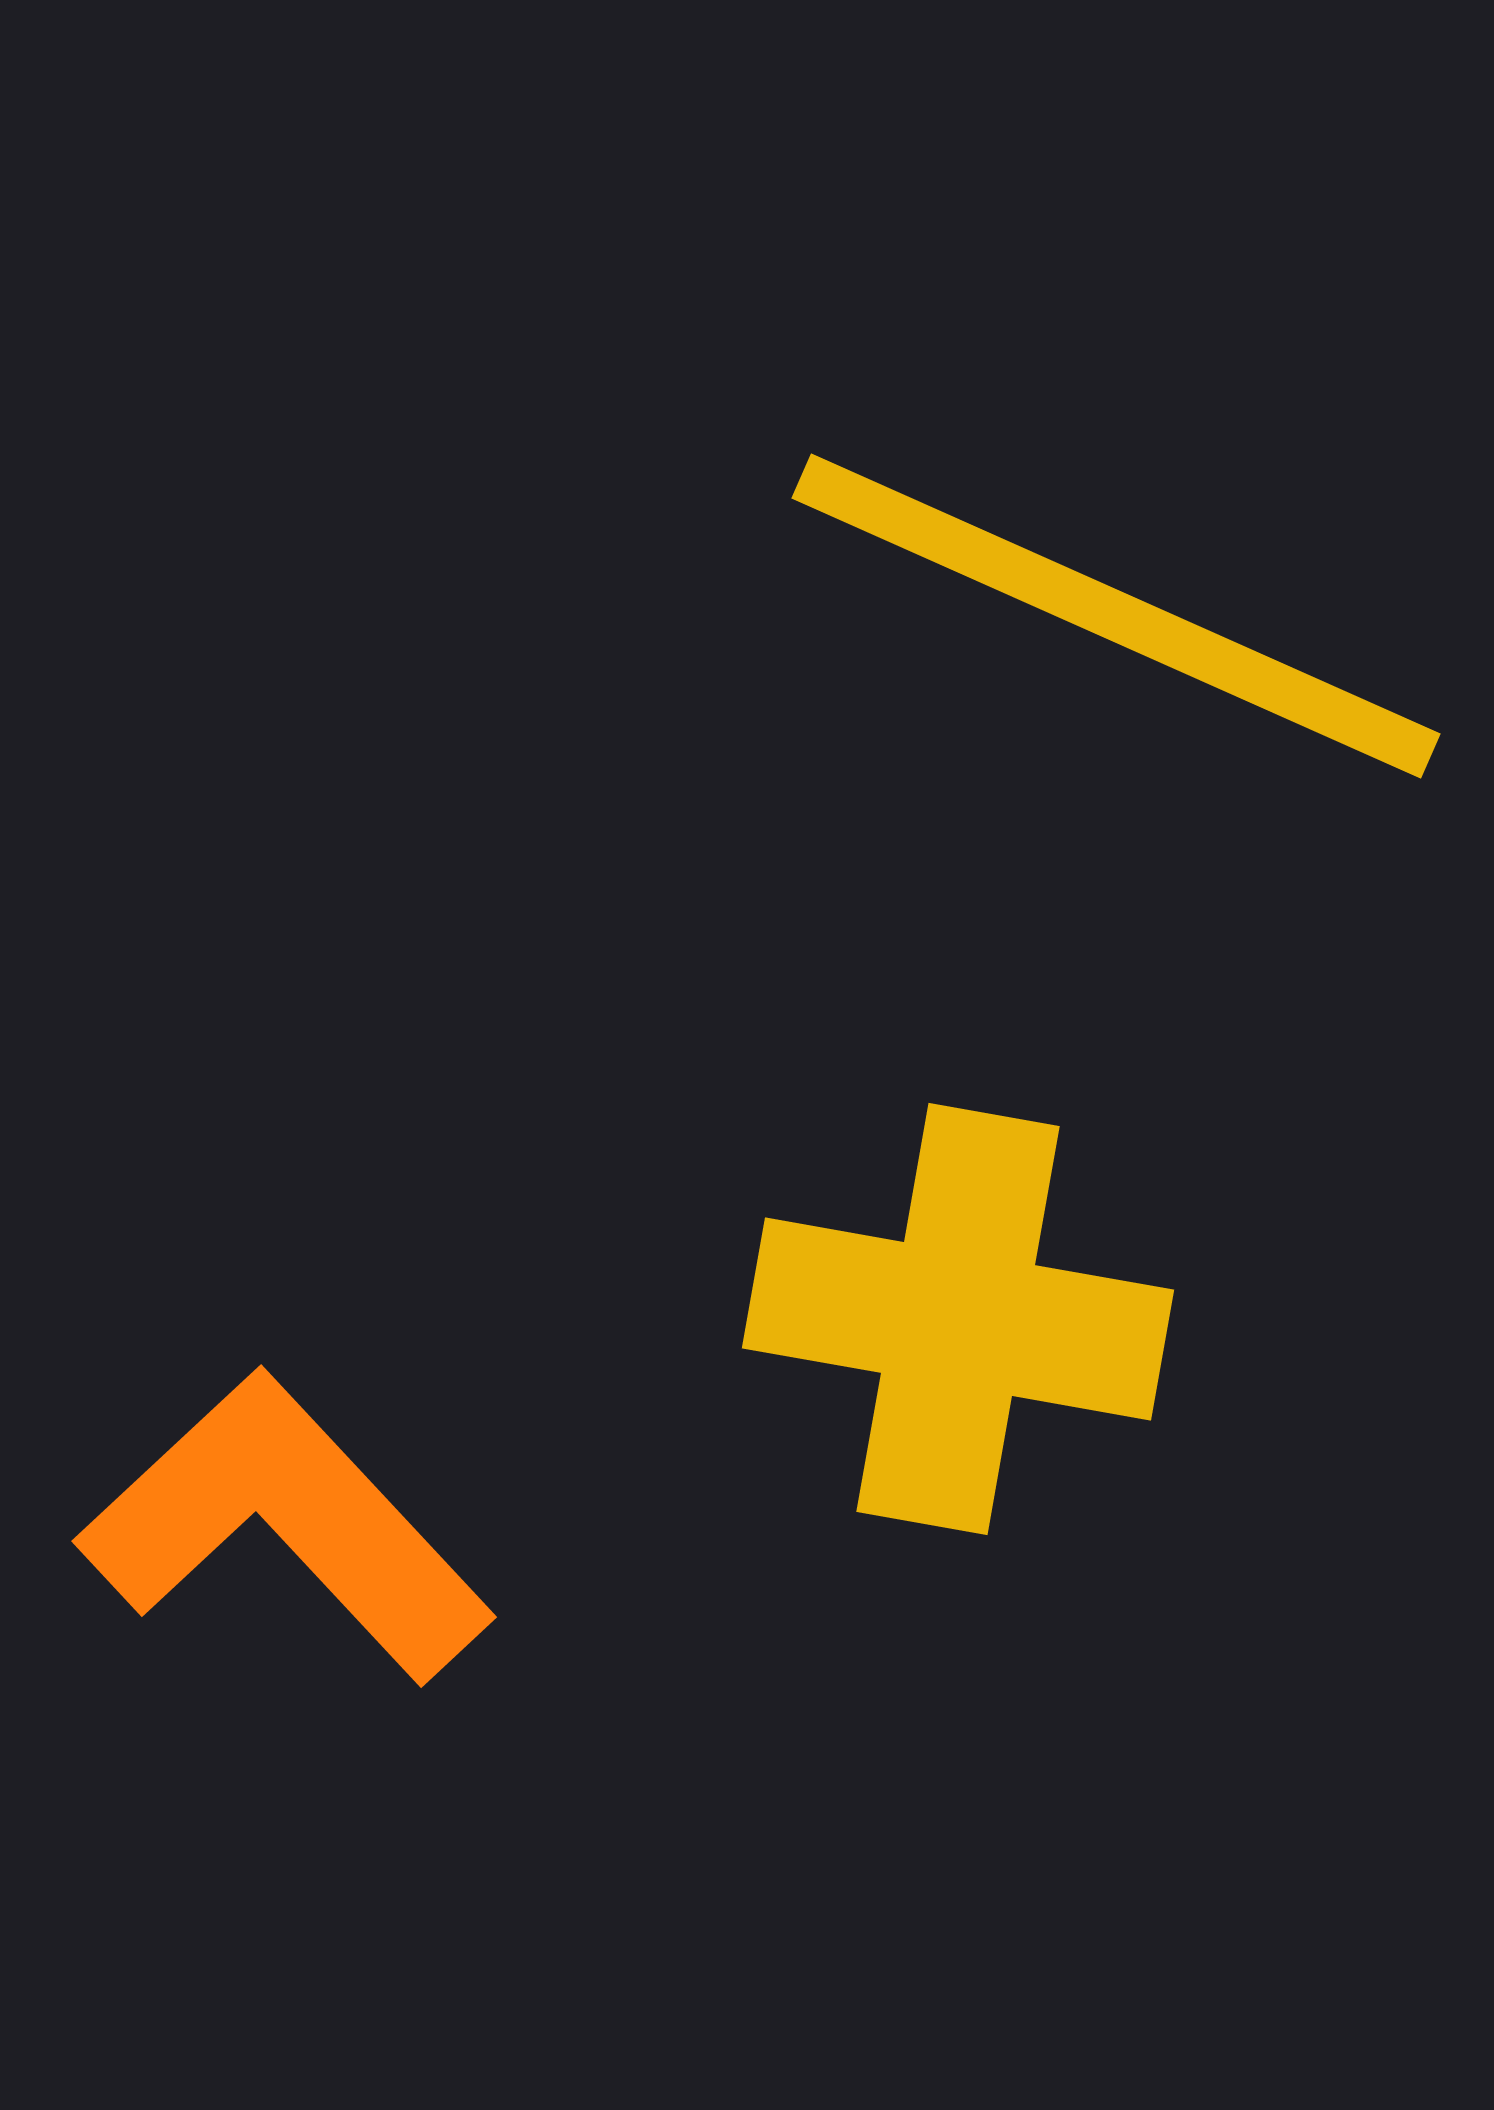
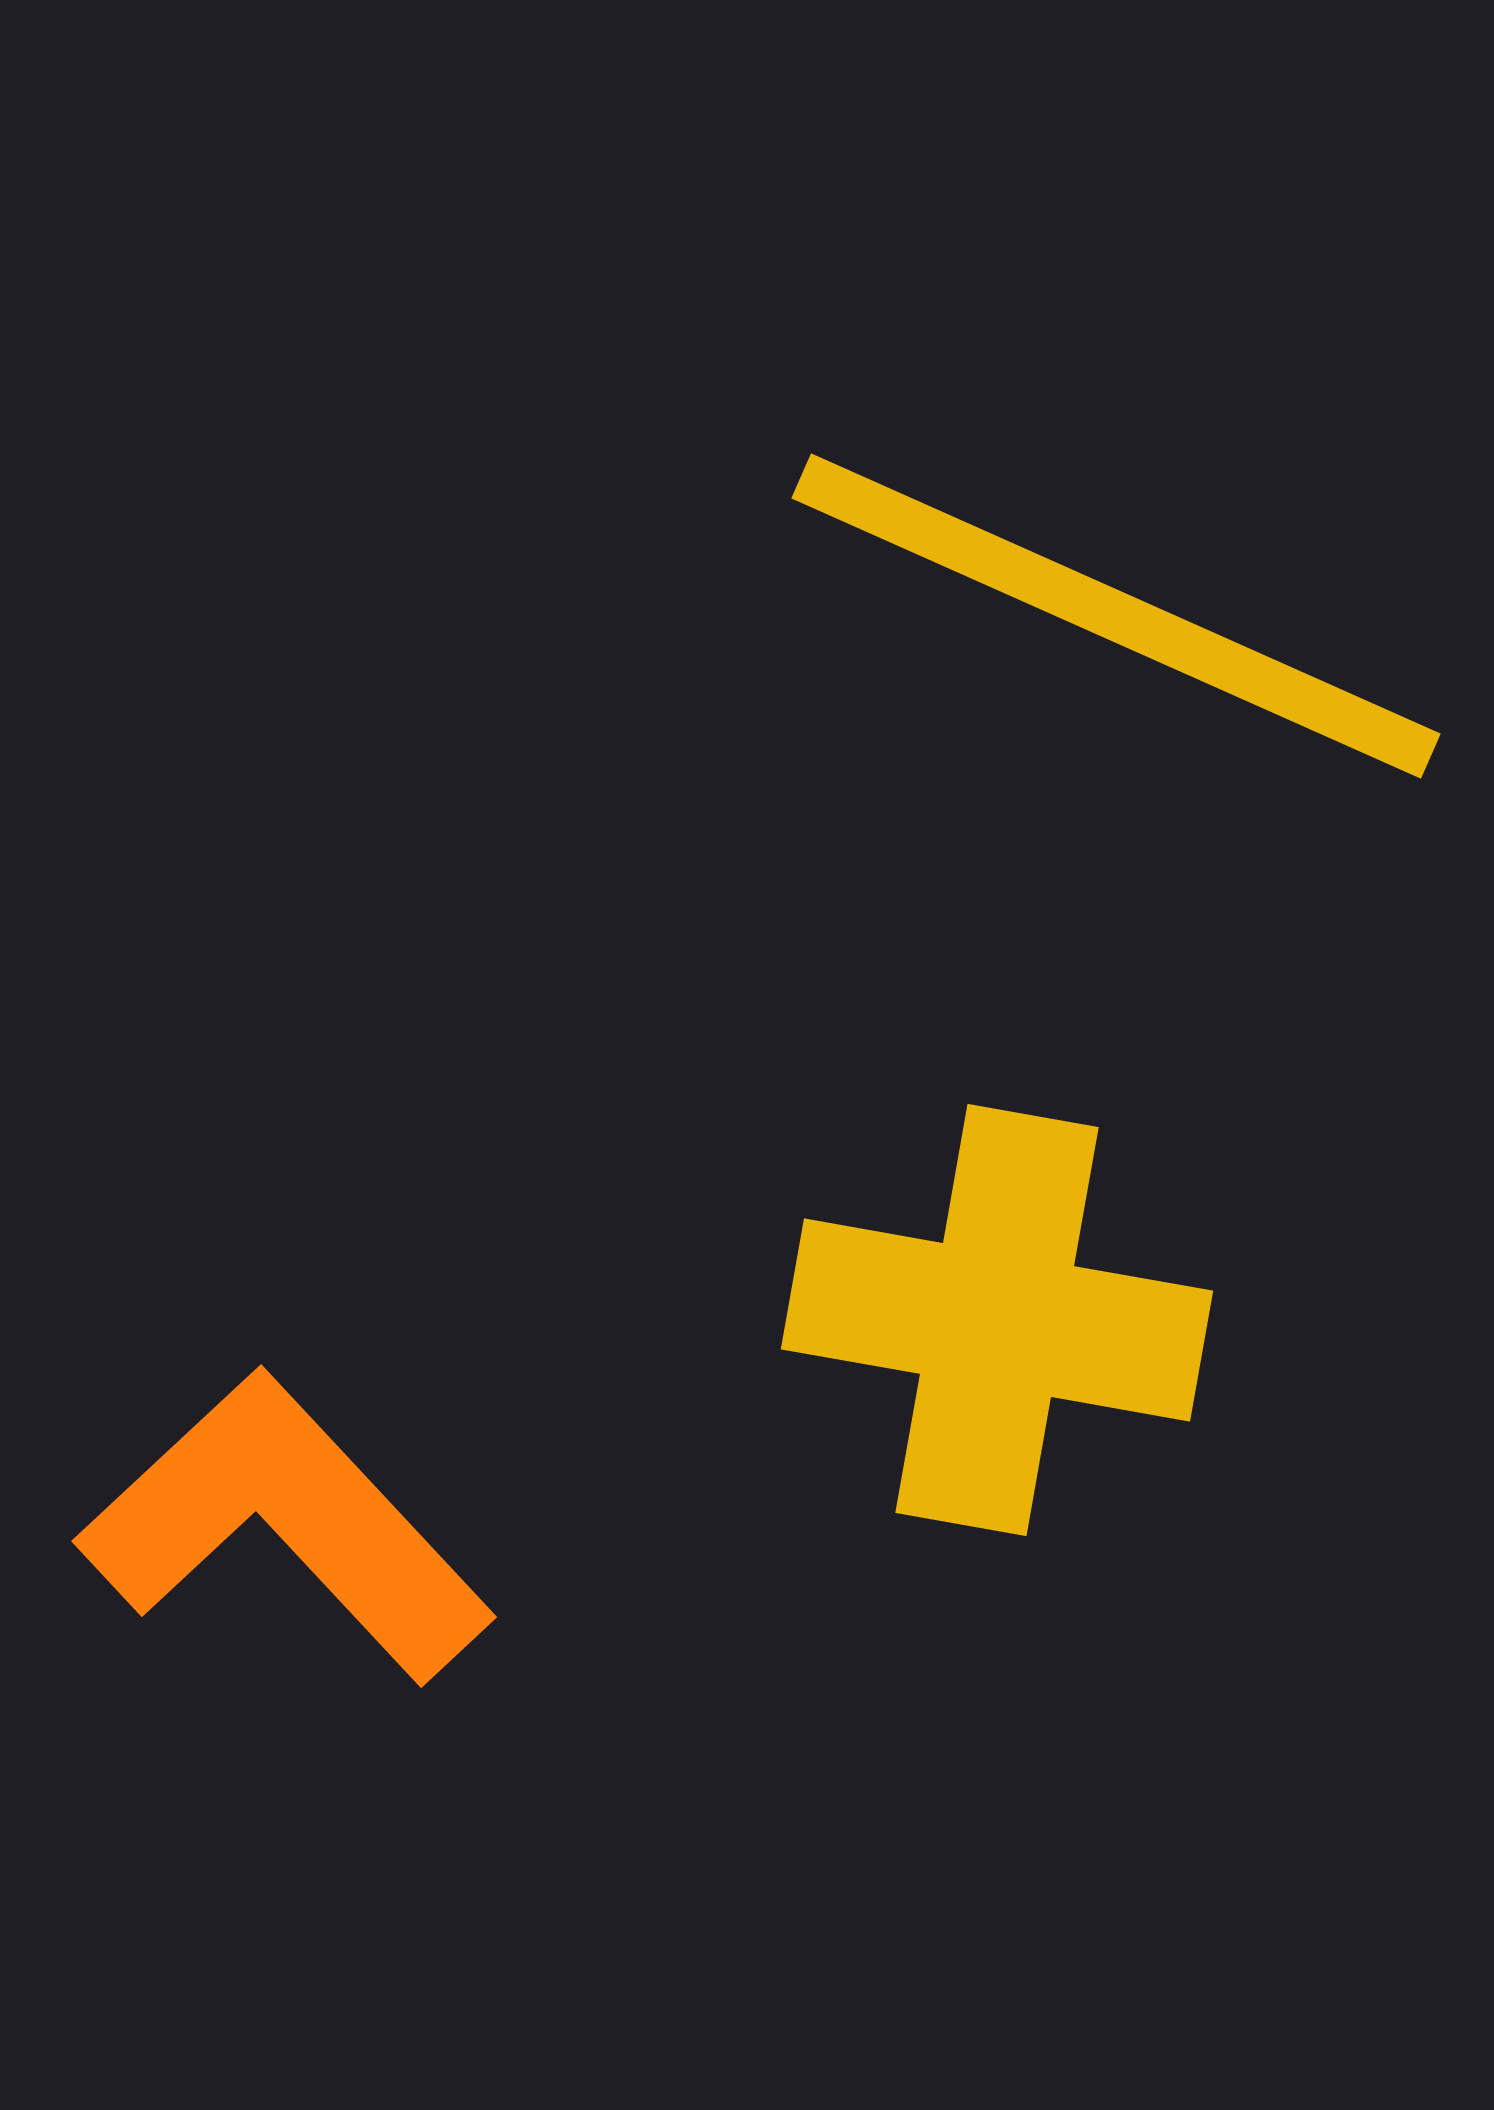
yellow cross: moved 39 px right, 1 px down
